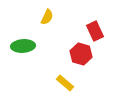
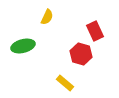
green ellipse: rotated 10 degrees counterclockwise
